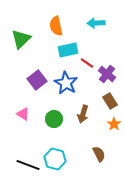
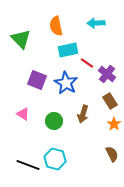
green triangle: rotated 30 degrees counterclockwise
purple square: rotated 30 degrees counterclockwise
green circle: moved 2 px down
brown semicircle: moved 13 px right
